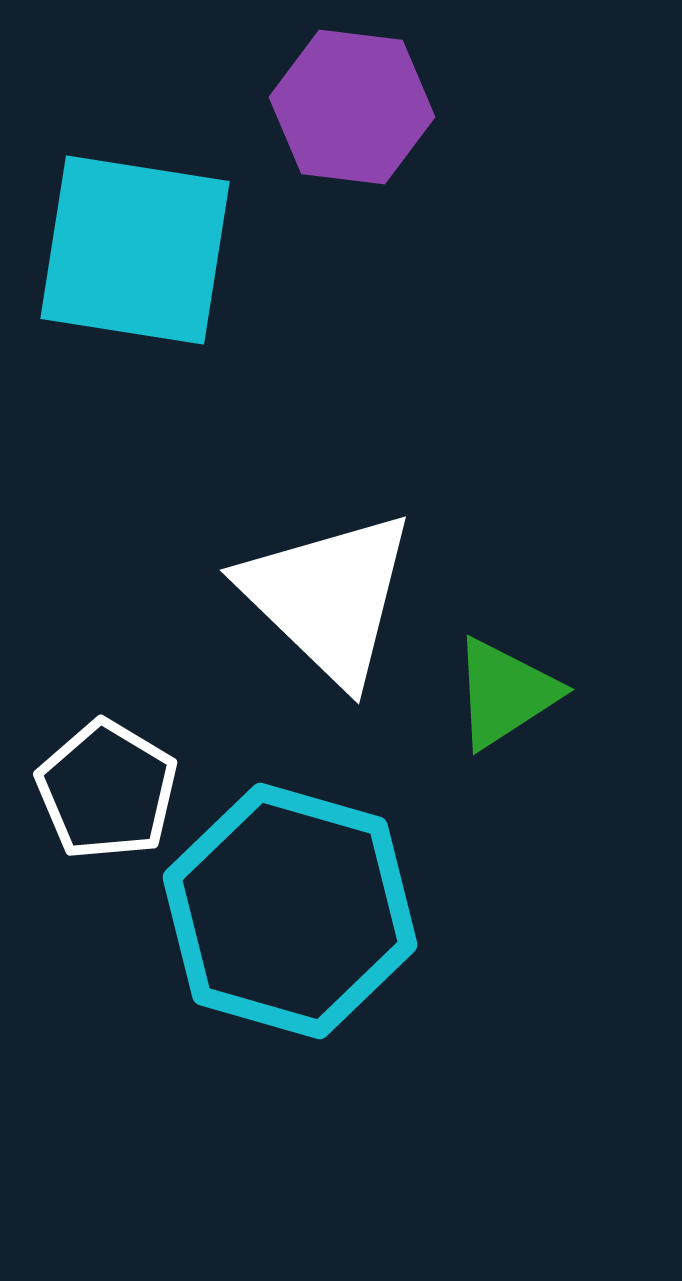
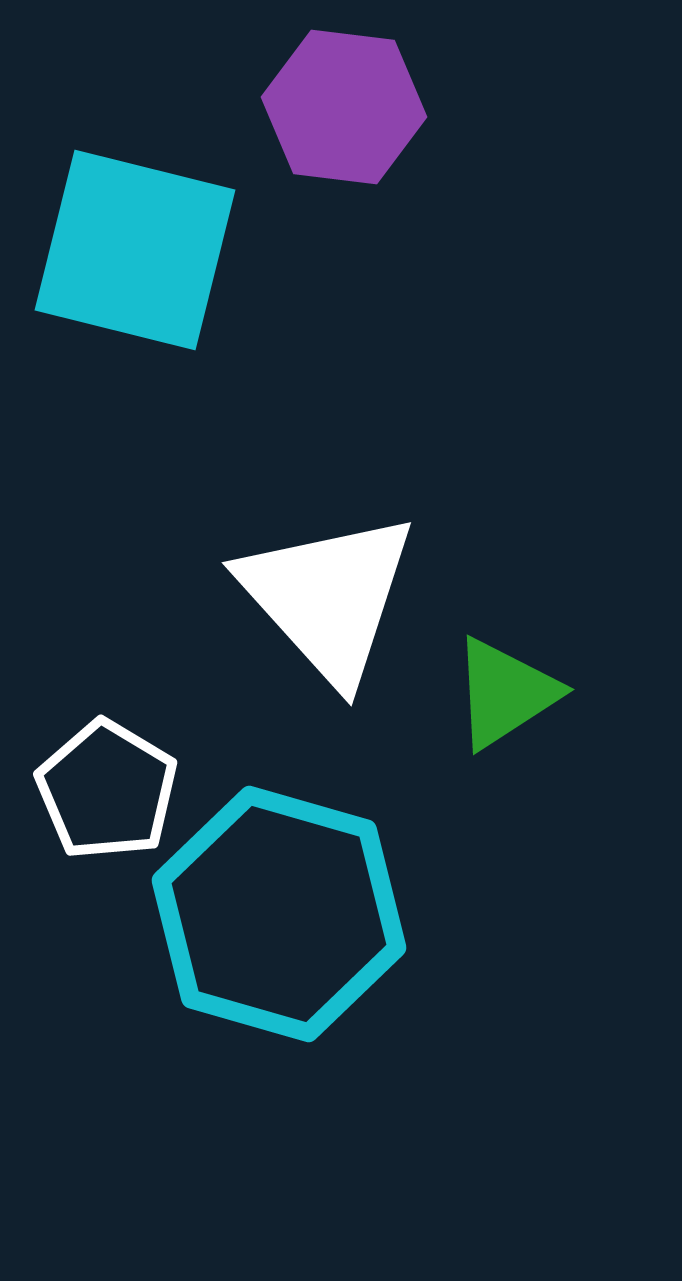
purple hexagon: moved 8 px left
cyan square: rotated 5 degrees clockwise
white triangle: rotated 4 degrees clockwise
cyan hexagon: moved 11 px left, 3 px down
